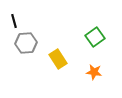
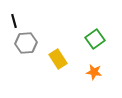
green square: moved 2 px down
